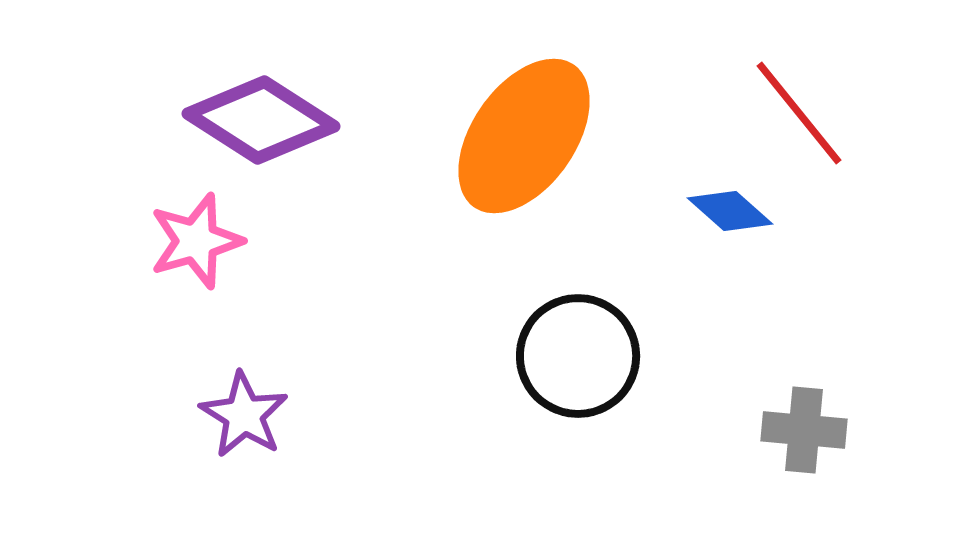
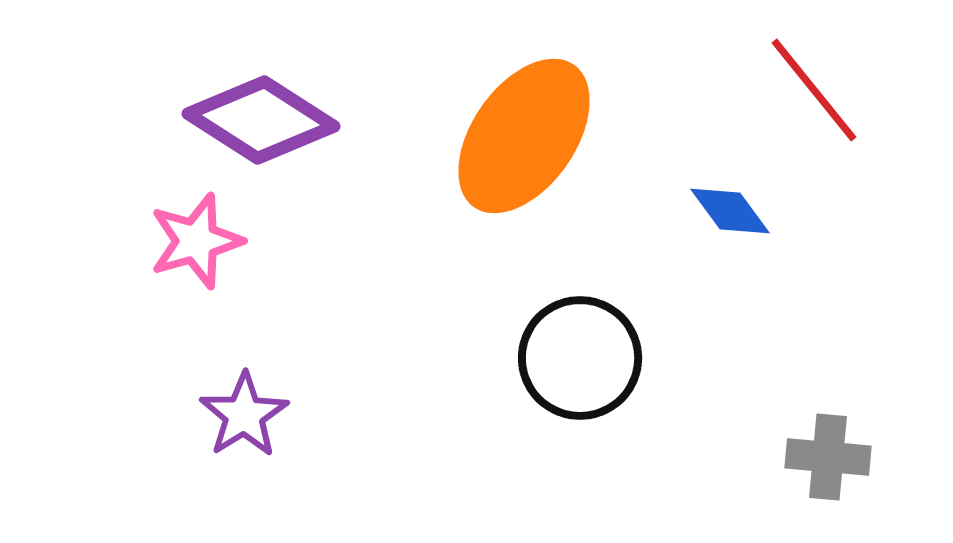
red line: moved 15 px right, 23 px up
blue diamond: rotated 12 degrees clockwise
black circle: moved 2 px right, 2 px down
purple star: rotated 8 degrees clockwise
gray cross: moved 24 px right, 27 px down
